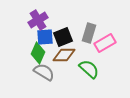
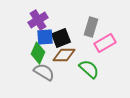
gray rectangle: moved 2 px right, 6 px up
black square: moved 2 px left, 1 px down
